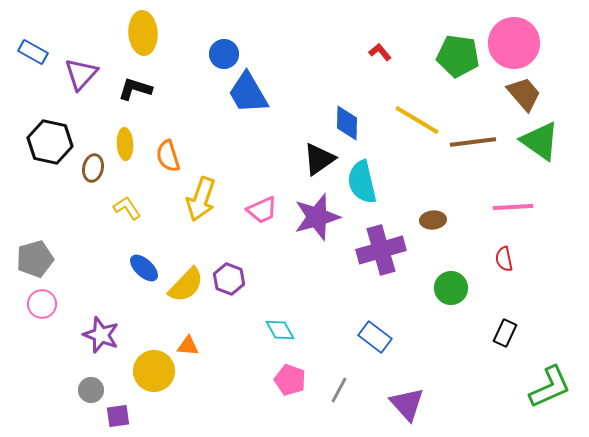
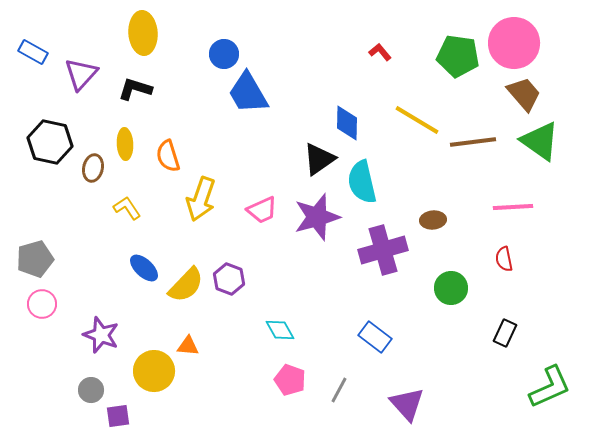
purple cross at (381, 250): moved 2 px right
